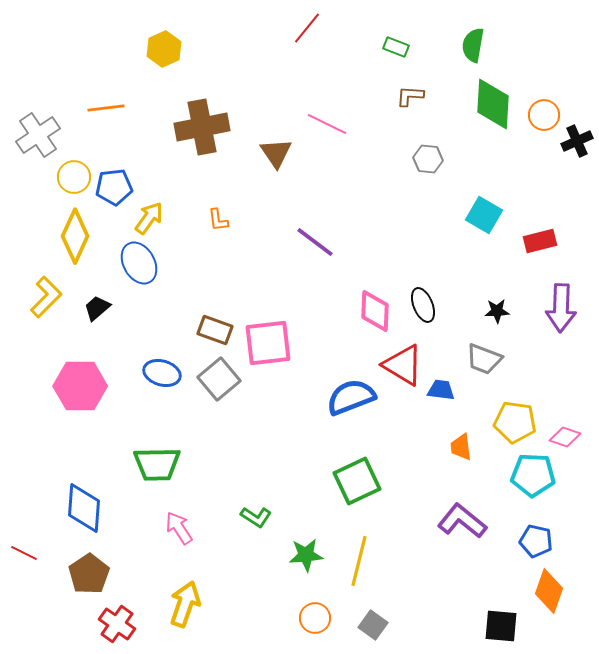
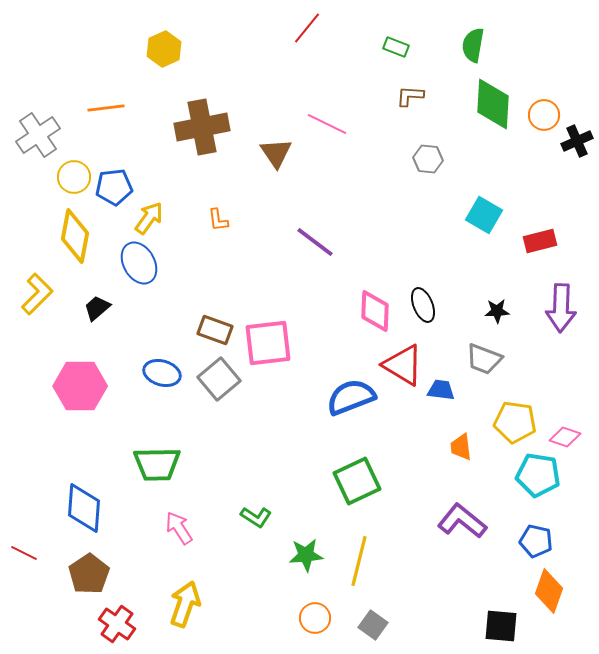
yellow diamond at (75, 236): rotated 14 degrees counterclockwise
yellow L-shape at (46, 297): moved 9 px left, 3 px up
cyan pentagon at (533, 475): moved 5 px right; rotated 6 degrees clockwise
